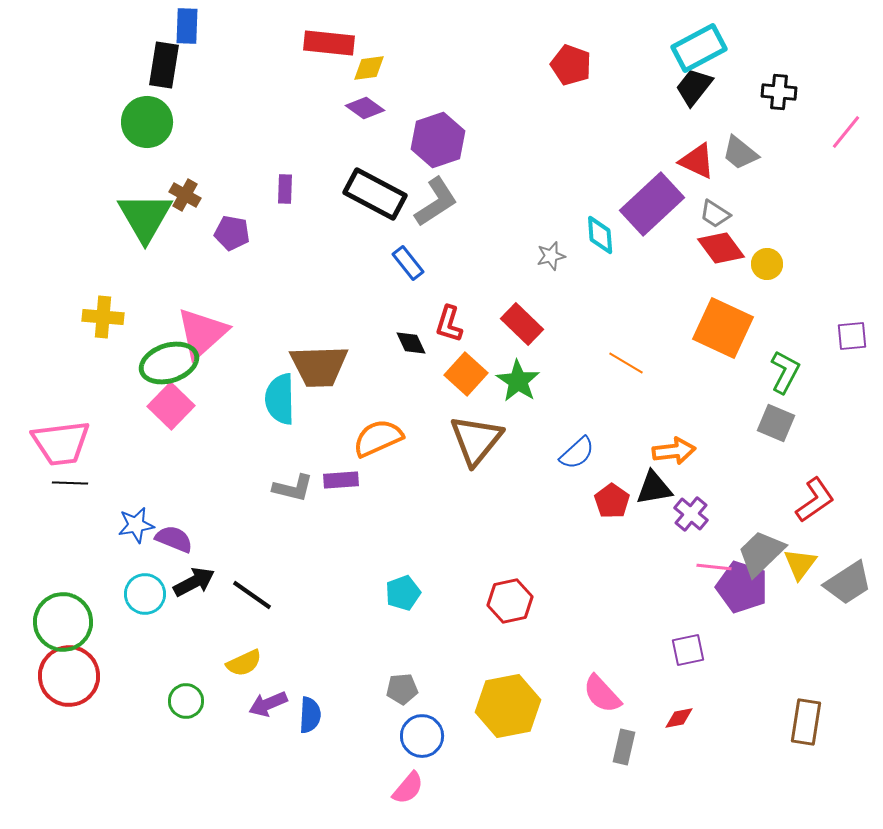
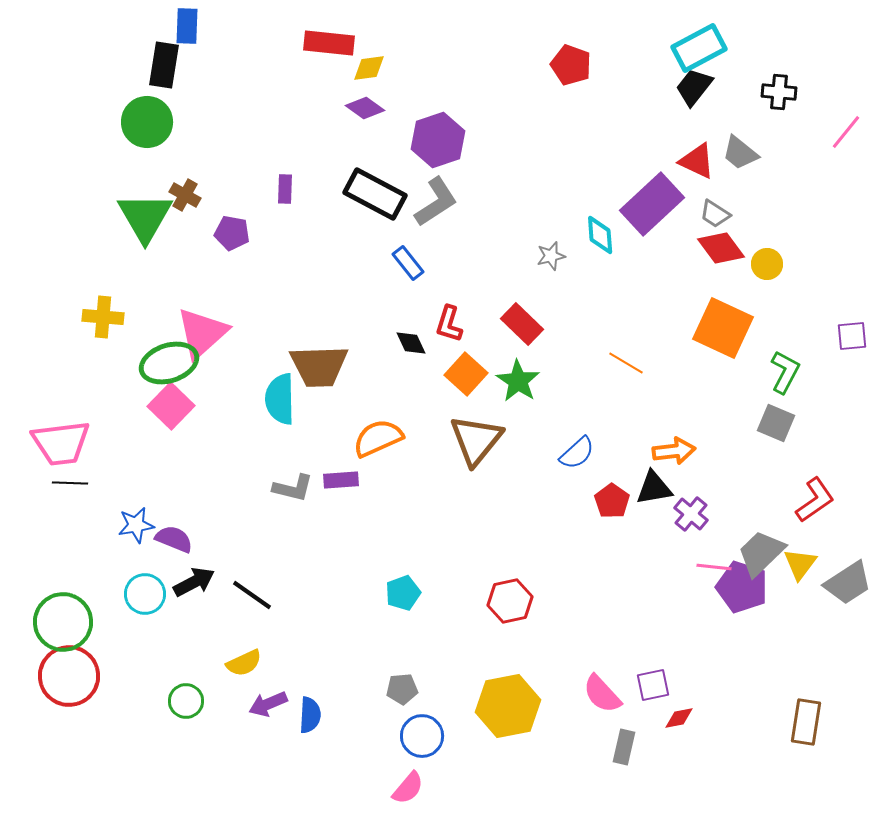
purple square at (688, 650): moved 35 px left, 35 px down
